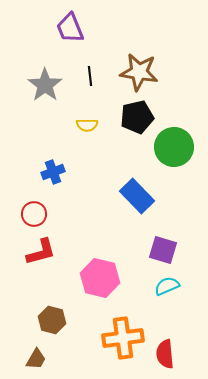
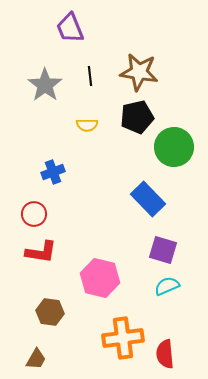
blue rectangle: moved 11 px right, 3 px down
red L-shape: rotated 24 degrees clockwise
brown hexagon: moved 2 px left, 8 px up; rotated 8 degrees counterclockwise
